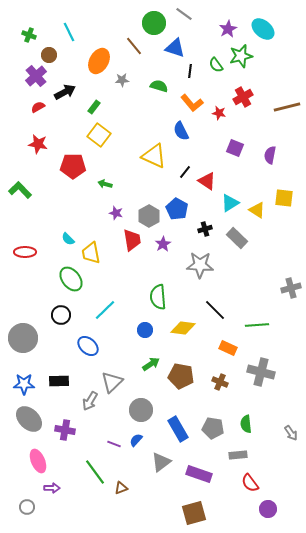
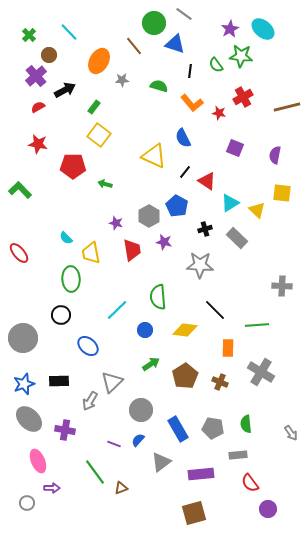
purple star at (228, 29): moved 2 px right
cyan line at (69, 32): rotated 18 degrees counterclockwise
green cross at (29, 35): rotated 24 degrees clockwise
blue triangle at (175, 48): moved 4 px up
green star at (241, 56): rotated 20 degrees clockwise
black arrow at (65, 92): moved 2 px up
blue semicircle at (181, 131): moved 2 px right, 7 px down
purple semicircle at (270, 155): moved 5 px right
yellow square at (284, 198): moved 2 px left, 5 px up
blue pentagon at (177, 209): moved 3 px up
yellow triangle at (257, 210): rotated 12 degrees clockwise
purple star at (116, 213): moved 10 px down
cyan semicircle at (68, 239): moved 2 px left, 1 px up
red trapezoid at (132, 240): moved 10 px down
purple star at (163, 244): moved 1 px right, 2 px up; rotated 28 degrees counterclockwise
red ellipse at (25, 252): moved 6 px left, 1 px down; rotated 50 degrees clockwise
green ellipse at (71, 279): rotated 35 degrees clockwise
gray cross at (291, 288): moved 9 px left, 2 px up; rotated 18 degrees clockwise
cyan line at (105, 310): moved 12 px right
yellow diamond at (183, 328): moved 2 px right, 2 px down
orange rectangle at (228, 348): rotated 66 degrees clockwise
gray cross at (261, 372): rotated 16 degrees clockwise
brown pentagon at (181, 376): moved 4 px right; rotated 30 degrees clockwise
blue star at (24, 384): rotated 20 degrees counterclockwise
blue semicircle at (136, 440): moved 2 px right
purple rectangle at (199, 474): moved 2 px right; rotated 25 degrees counterclockwise
gray circle at (27, 507): moved 4 px up
